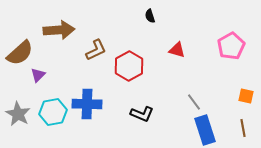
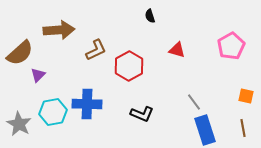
gray star: moved 1 px right, 10 px down
